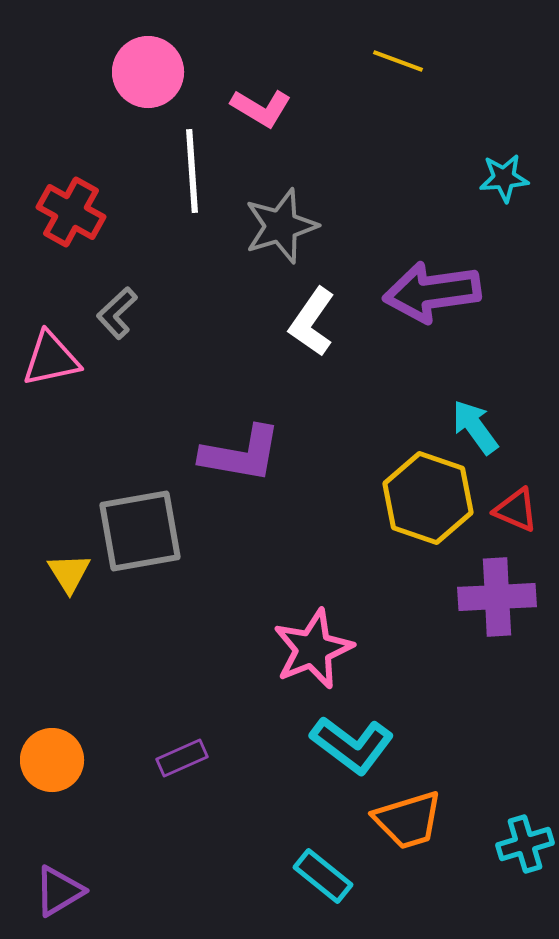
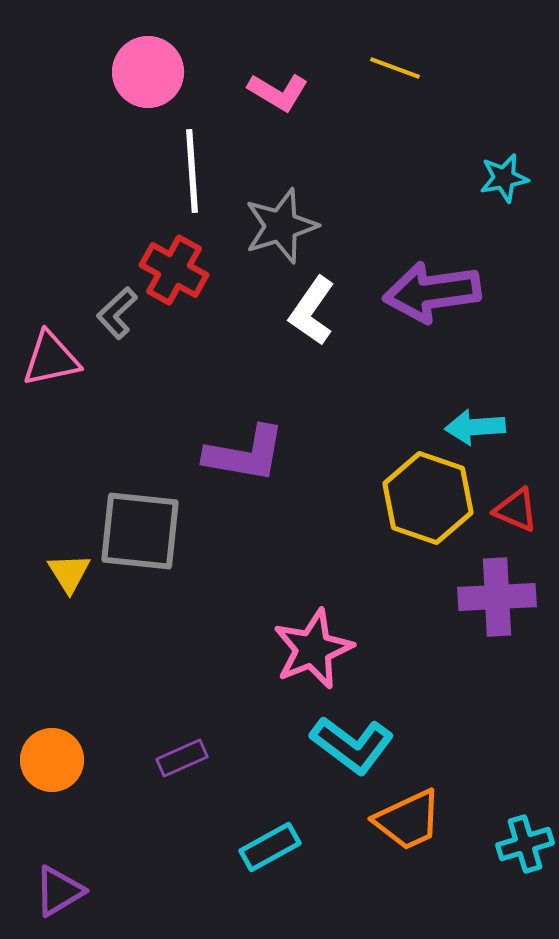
yellow line: moved 3 px left, 7 px down
pink L-shape: moved 17 px right, 16 px up
cyan star: rotated 6 degrees counterclockwise
red cross: moved 103 px right, 58 px down
white L-shape: moved 11 px up
cyan arrow: rotated 58 degrees counterclockwise
purple L-shape: moved 4 px right
gray square: rotated 16 degrees clockwise
orange trapezoid: rotated 8 degrees counterclockwise
cyan rectangle: moved 53 px left, 29 px up; rotated 68 degrees counterclockwise
